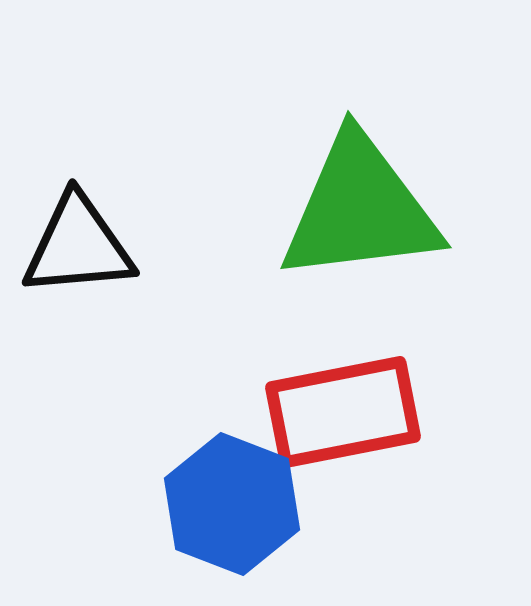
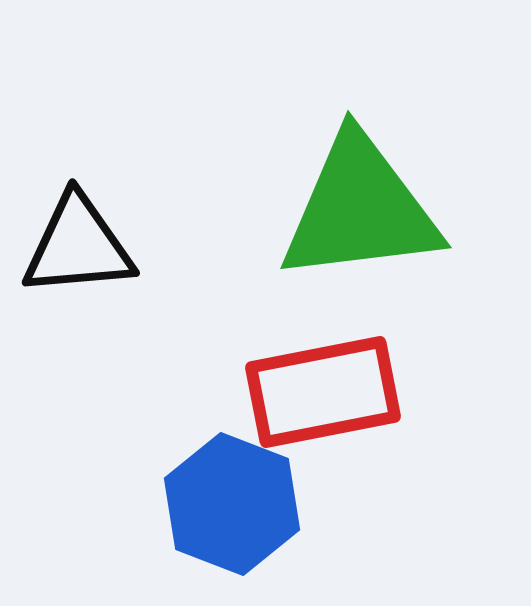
red rectangle: moved 20 px left, 20 px up
